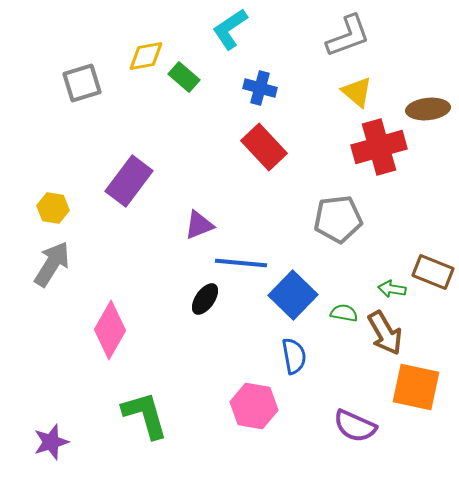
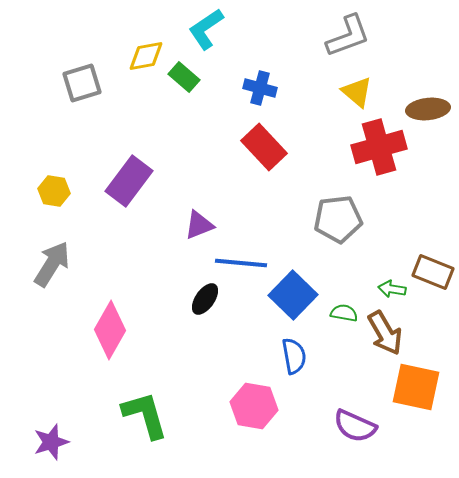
cyan L-shape: moved 24 px left
yellow hexagon: moved 1 px right, 17 px up
